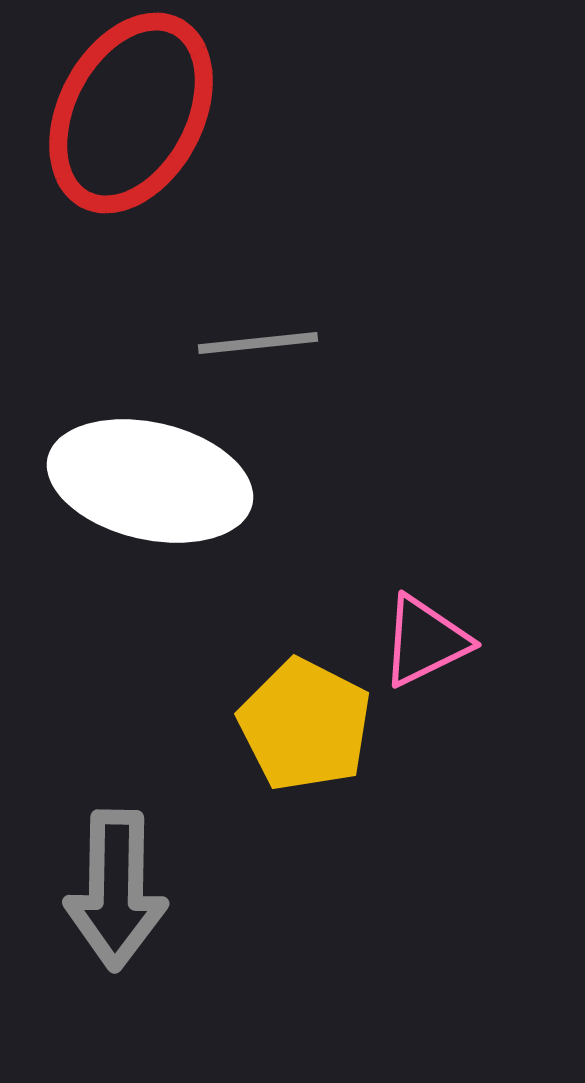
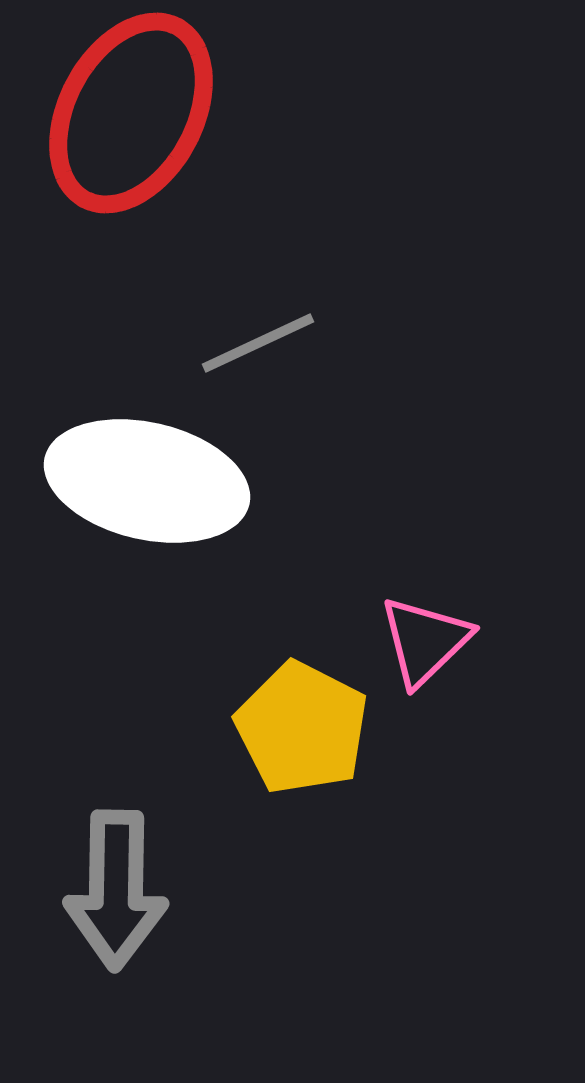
gray line: rotated 19 degrees counterclockwise
white ellipse: moved 3 px left
pink triangle: rotated 18 degrees counterclockwise
yellow pentagon: moved 3 px left, 3 px down
